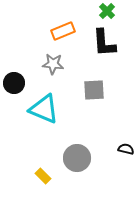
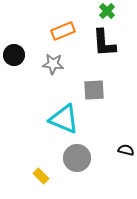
black circle: moved 28 px up
cyan triangle: moved 20 px right, 10 px down
black semicircle: moved 1 px down
yellow rectangle: moved 2 px left
